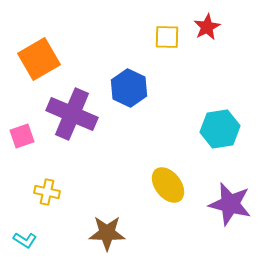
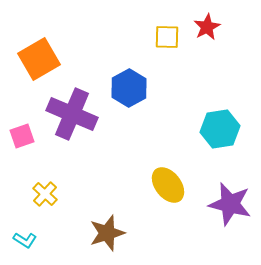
blue hexagon: rotated 6 degrees clockwise
yellow cross: moved 2 px left, 2 px down; rotated 30 degrees clockwise
brown star: rotated 18 degrees counterclockwise
